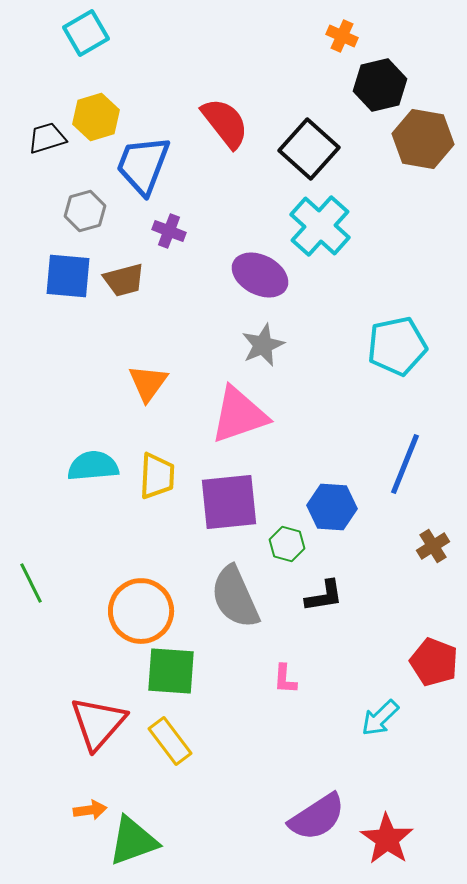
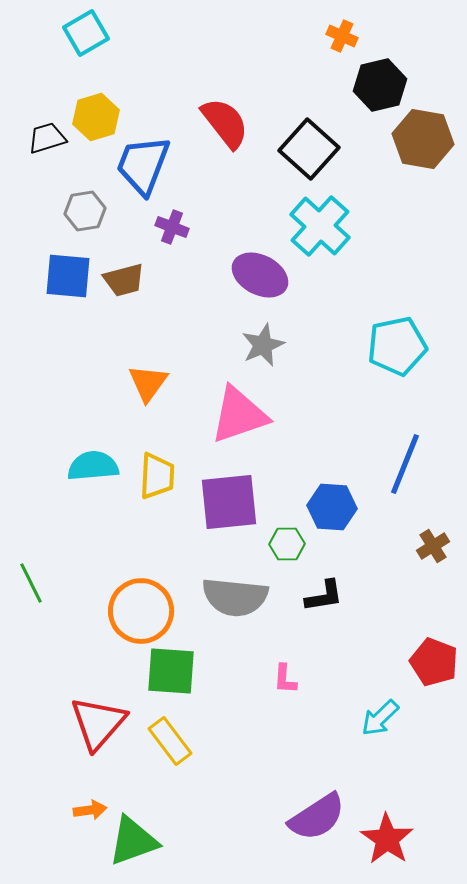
gray hexagon: rotated 6 degrees clockwise
purple cross: moved 3 px right, 4 px up
green hexagon: rotated 16 degrees counterclockwise
gray semicircle: rotated 60 degrees counterclockwise
